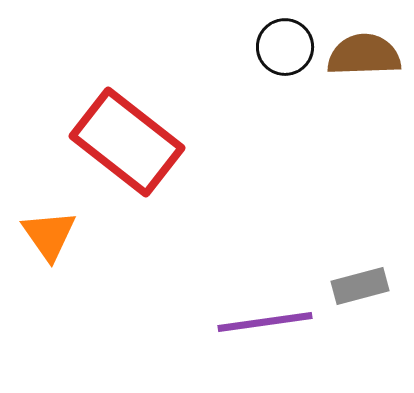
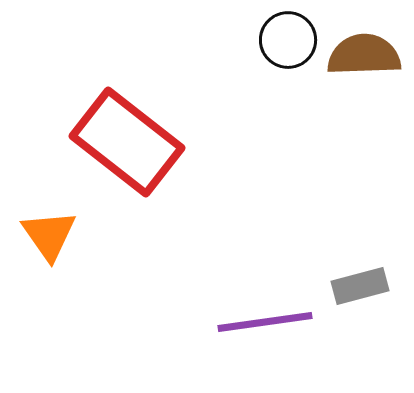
black circle: moved 3 px right, 7 px up
